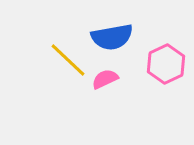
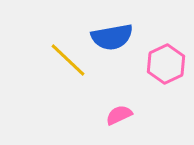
pink semicircle: moved 14 px right, 36 px down
